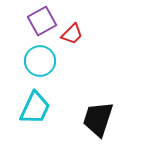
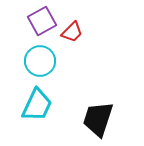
red trapezoid: moved 2 px up
cyan trapezoid: moved 2 px right, 3 px up
